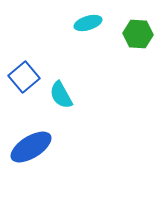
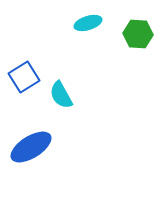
blue square: rotated 8 degrees clockwise
